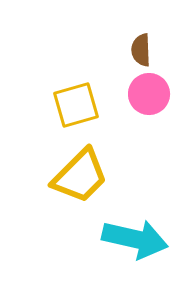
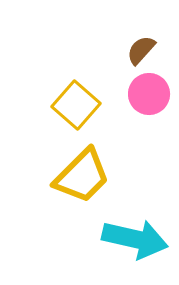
brown semicircle: rotated 44 degrees clockwise
yellow square: rotated 33 degrees counterclockwise
yellow trapezoid: moved 2 px right
